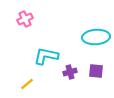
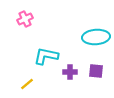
purple cross: rotated 16 degrees clockwise
